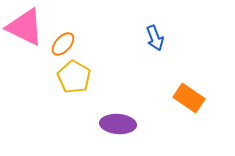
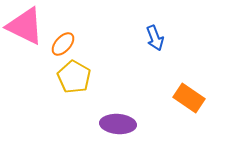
pink triangle: moved 1 px up
